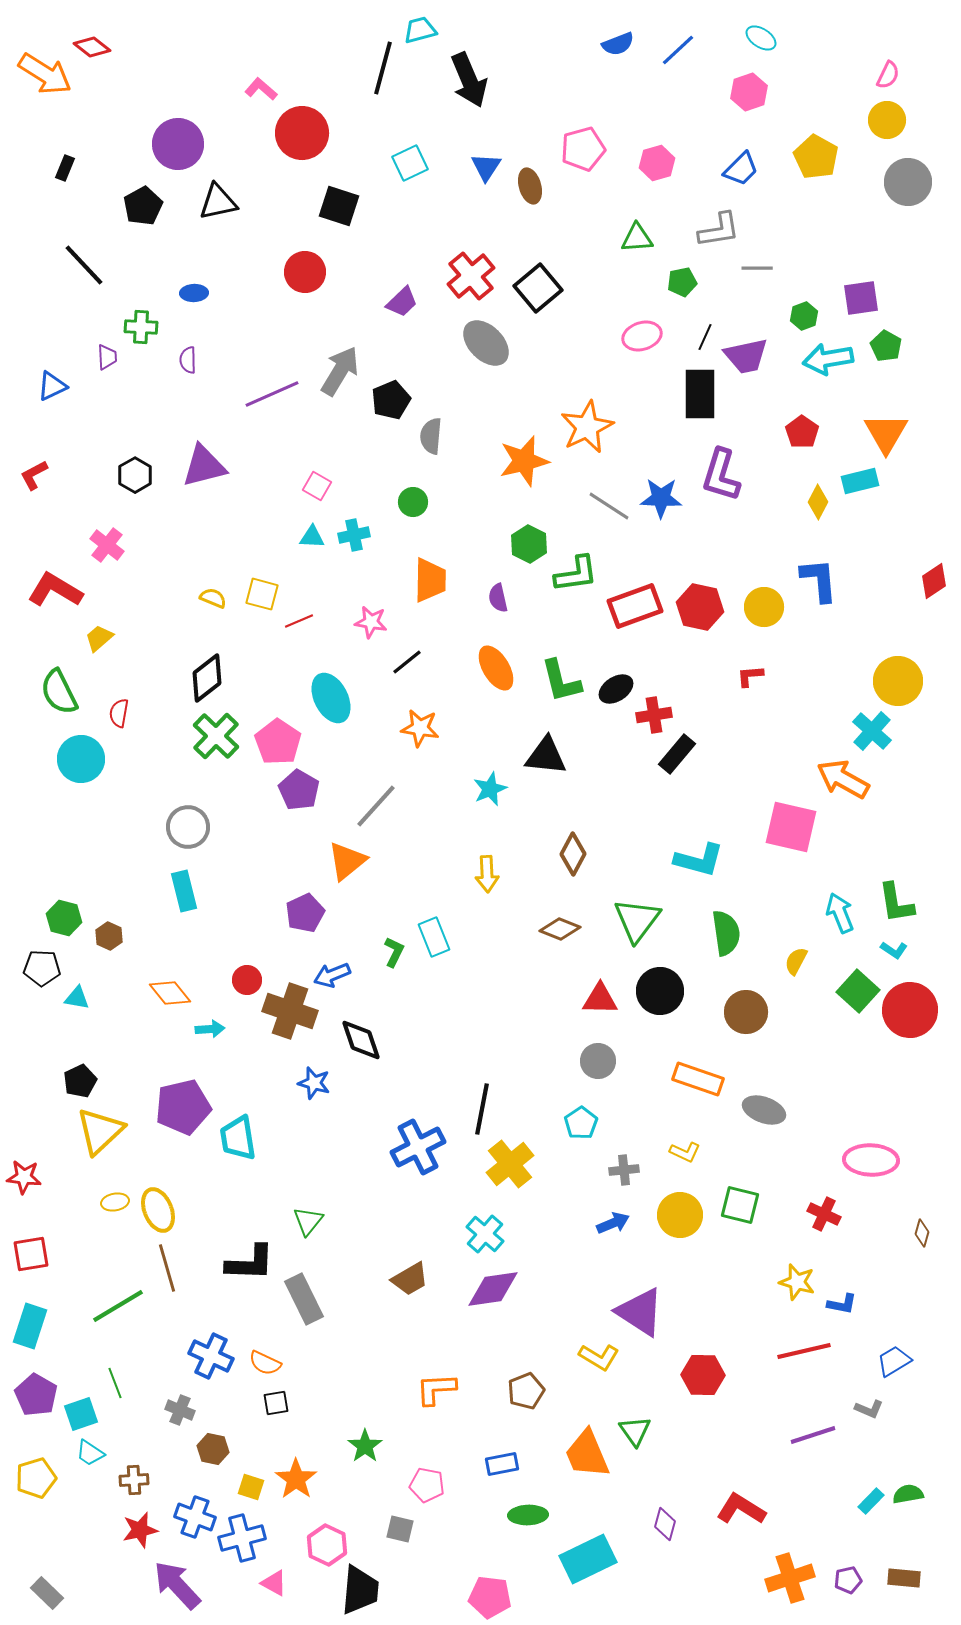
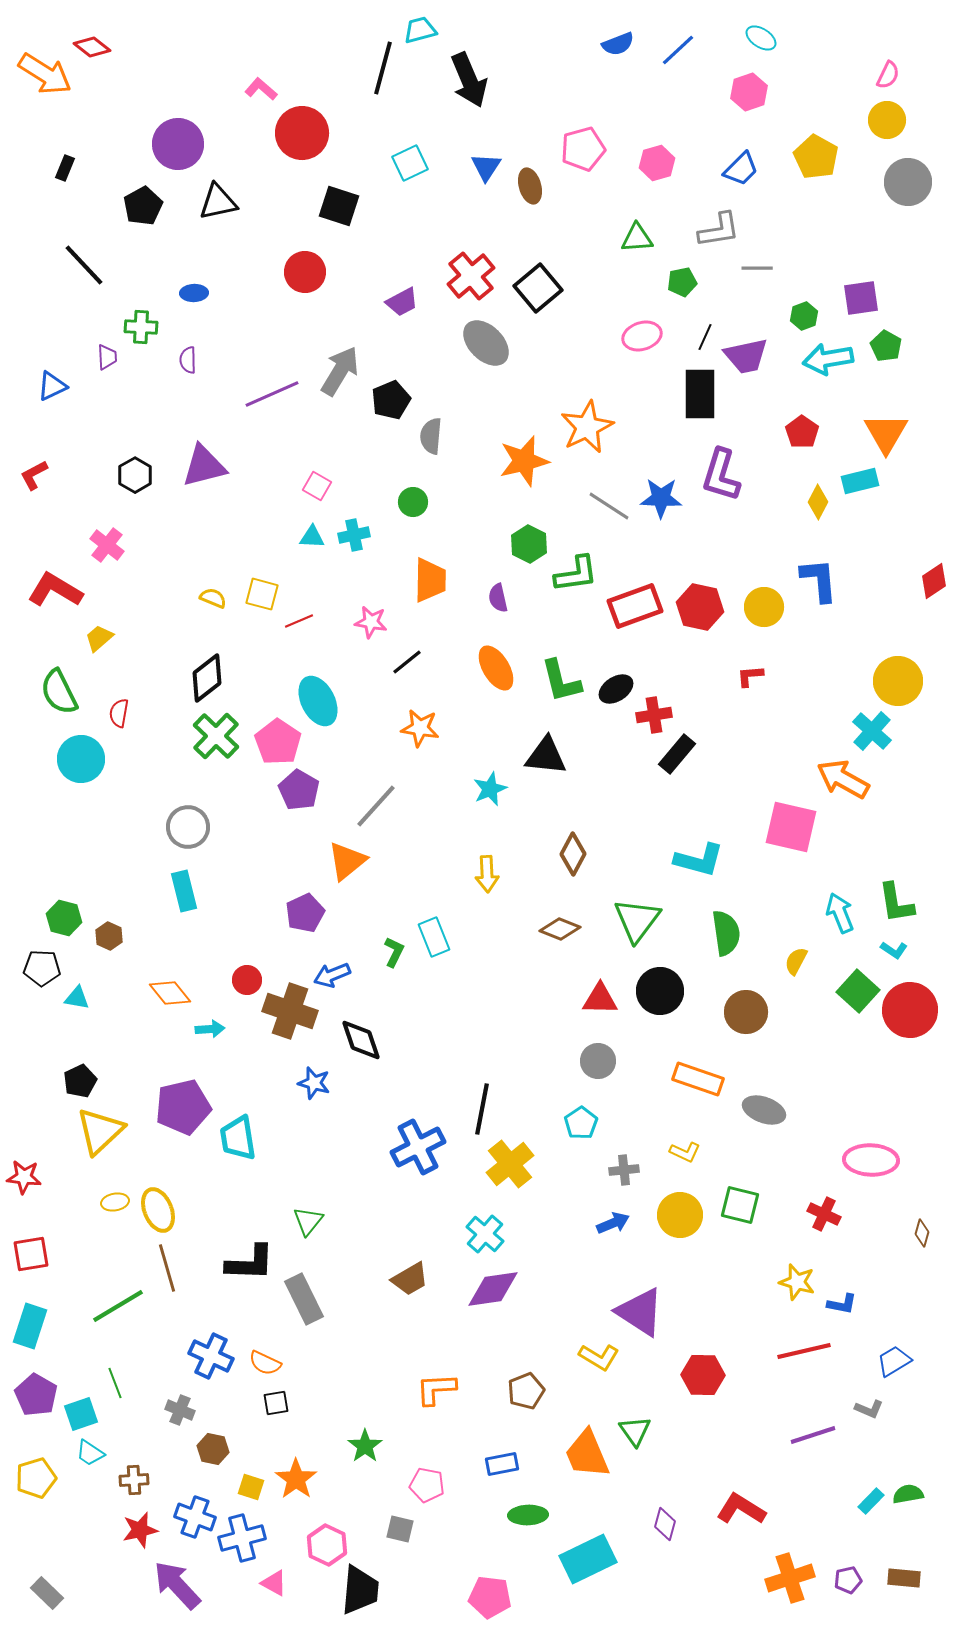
purple trapezoid at (402, 302): rotated 16 degrees clockwise
cyan ellipse at (331, 698): moved 13 px left, 3 px down
